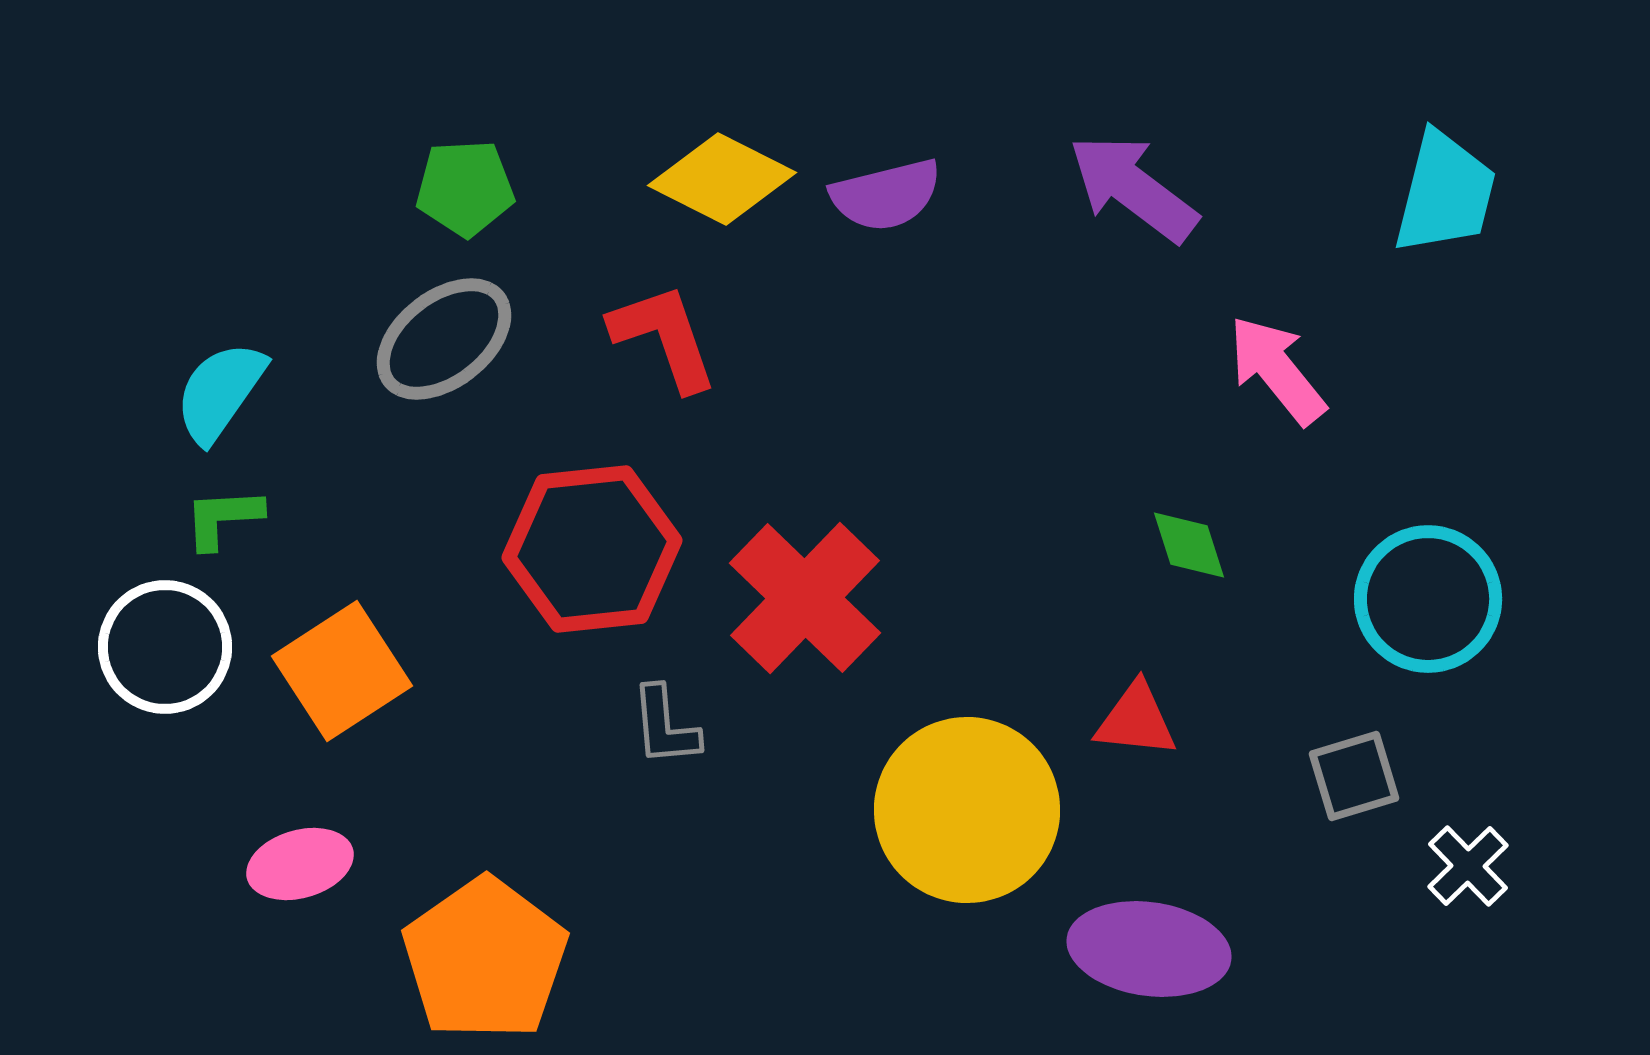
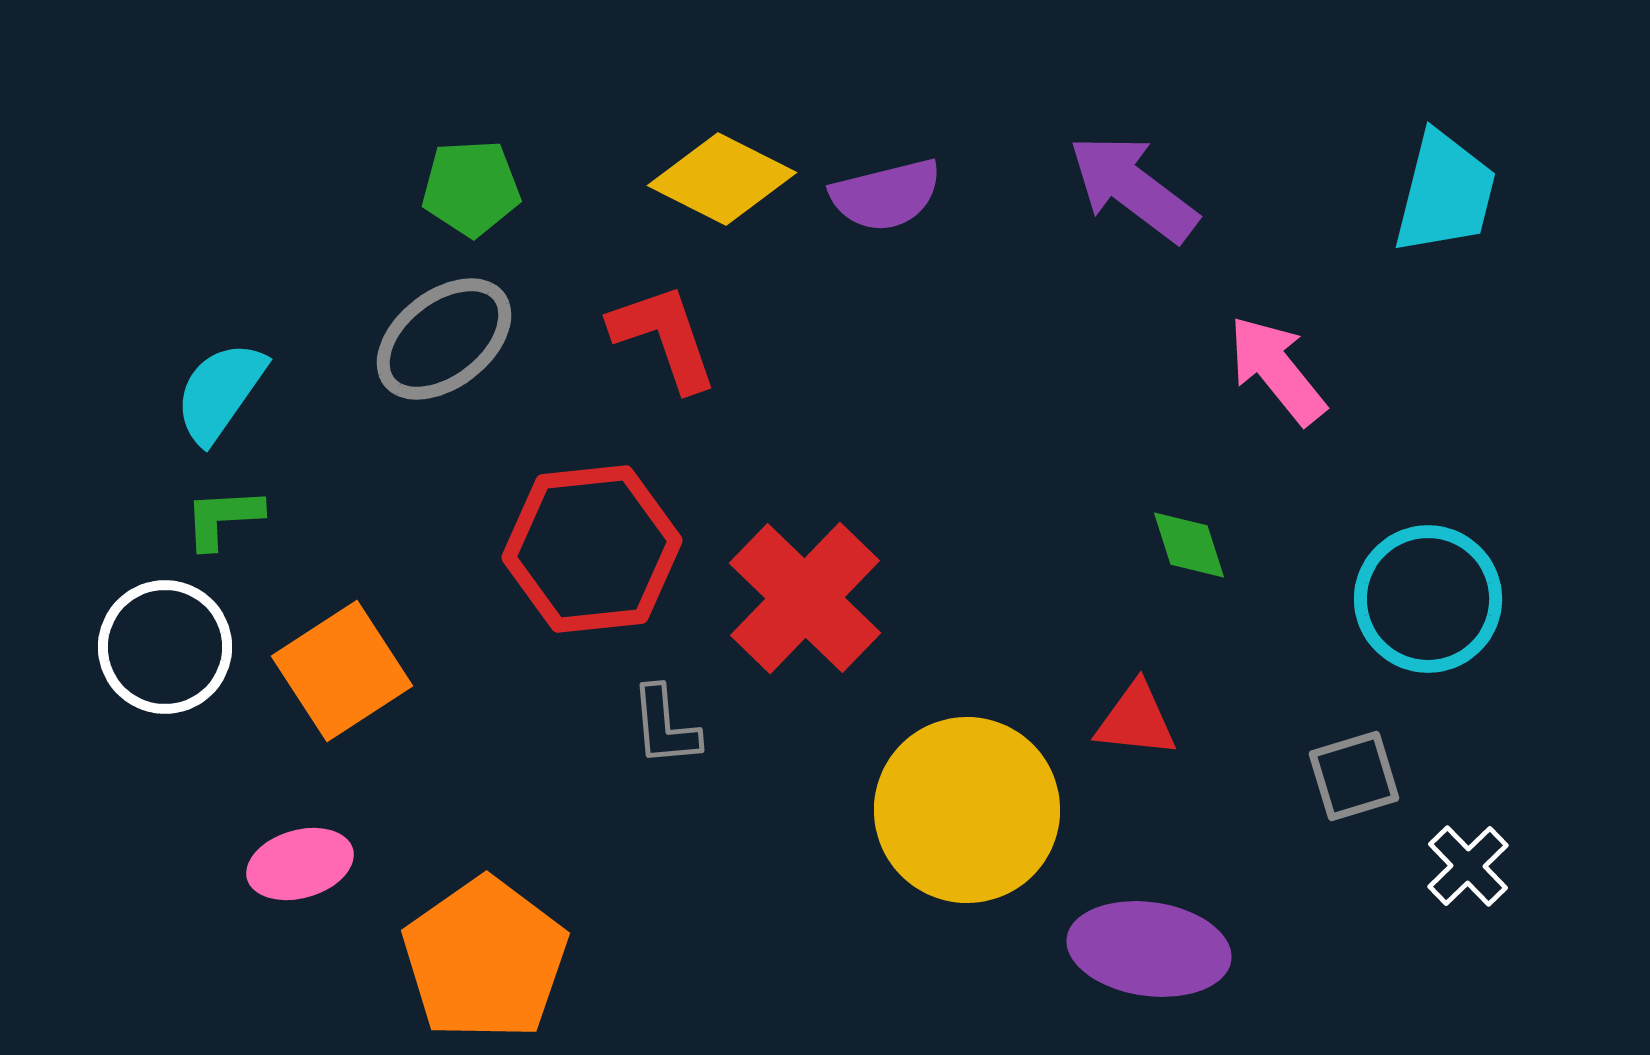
green pentagon: moved 6 px right
